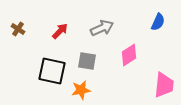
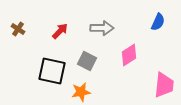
gray arrow: rotated 25 degrees clockwise
gray square: rotated 18 degrees clockwise
orange star: moved 2 px down
